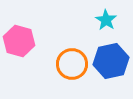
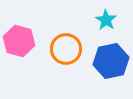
orange circle: moved 6 px left, 15 px up
